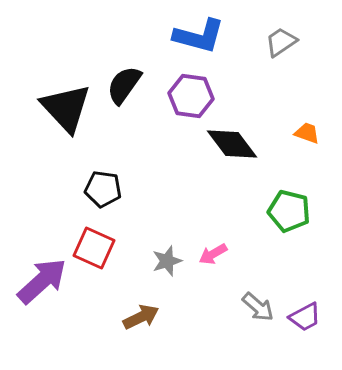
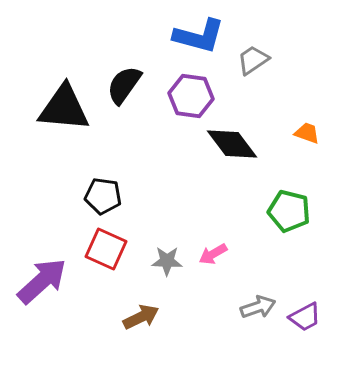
gray trapezoid: moved 28 px left, 18 px down
black triangle: moved 2 px left; rotated 42 degrees counterclockwise
black pentagon: moved 7 px down
red square: moved 12 px right, 1 px down
gray star: rotated 20 degrees clockwise
gray arrow: rotated 60 degrees counterclockwise
